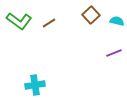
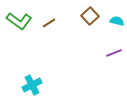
brown square: moved 1 px left, 1 px down
cyan cross: moved 3 px left; rotated 18 degrees counterclockwise
